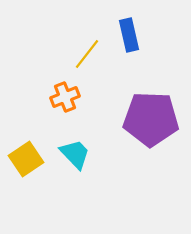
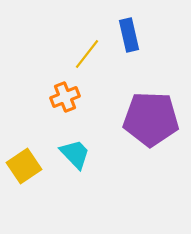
yellow square: moved 2 px left, 7 px down
